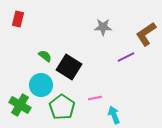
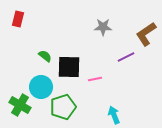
black square: rotated 30 degrees counterclockwise
cyan circle: moved 2 px down
pink line: moved 19 px up
green pentagon: moved 1 px right; rotated 20 degrees clockwise
